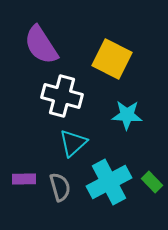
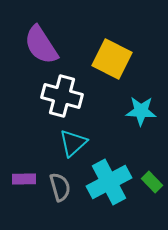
cyan star: moved 14 px right, 4 px up
